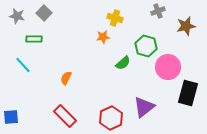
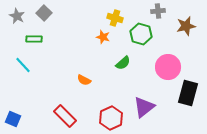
gray cross: rotated 16 degrees clockwise
gray star: rotated 14 degrees clockwise
orange star: rotated 24 degrees clockwise
green hexagon: moved 5 px left, 12 px up
orange semicircle: moved 18 px right, 2 px down; rotated 88 degrees counterclockwise
blue square: moved 2 px right, 2 px down; rotated 28 degrees clockwise
